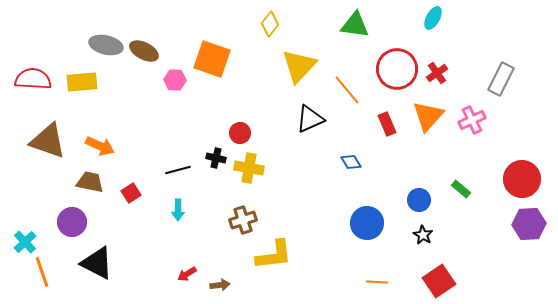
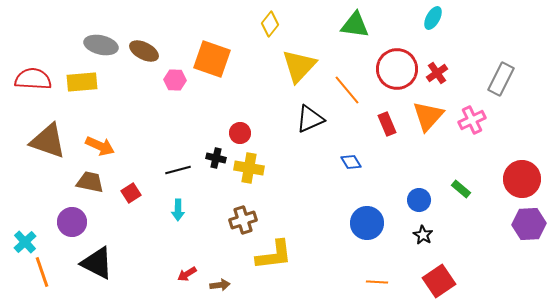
gray ellipse at (106, 45): moved 5 px left
